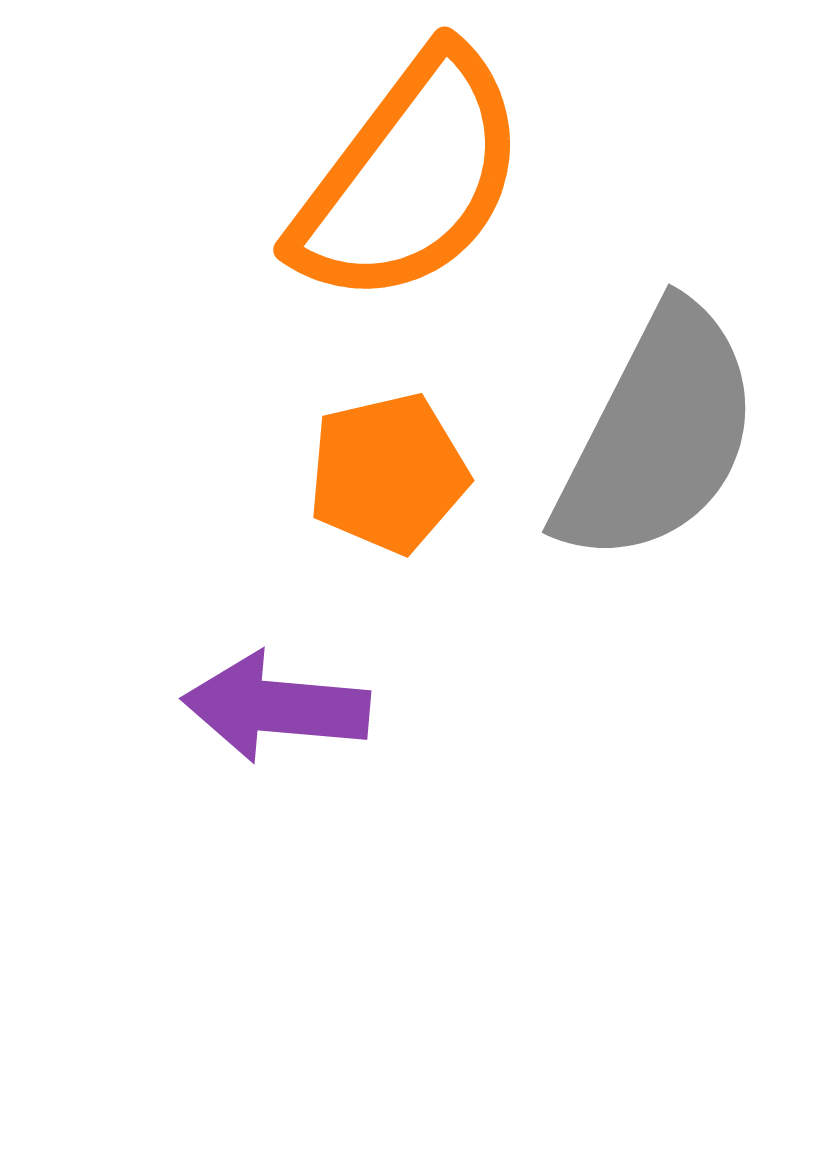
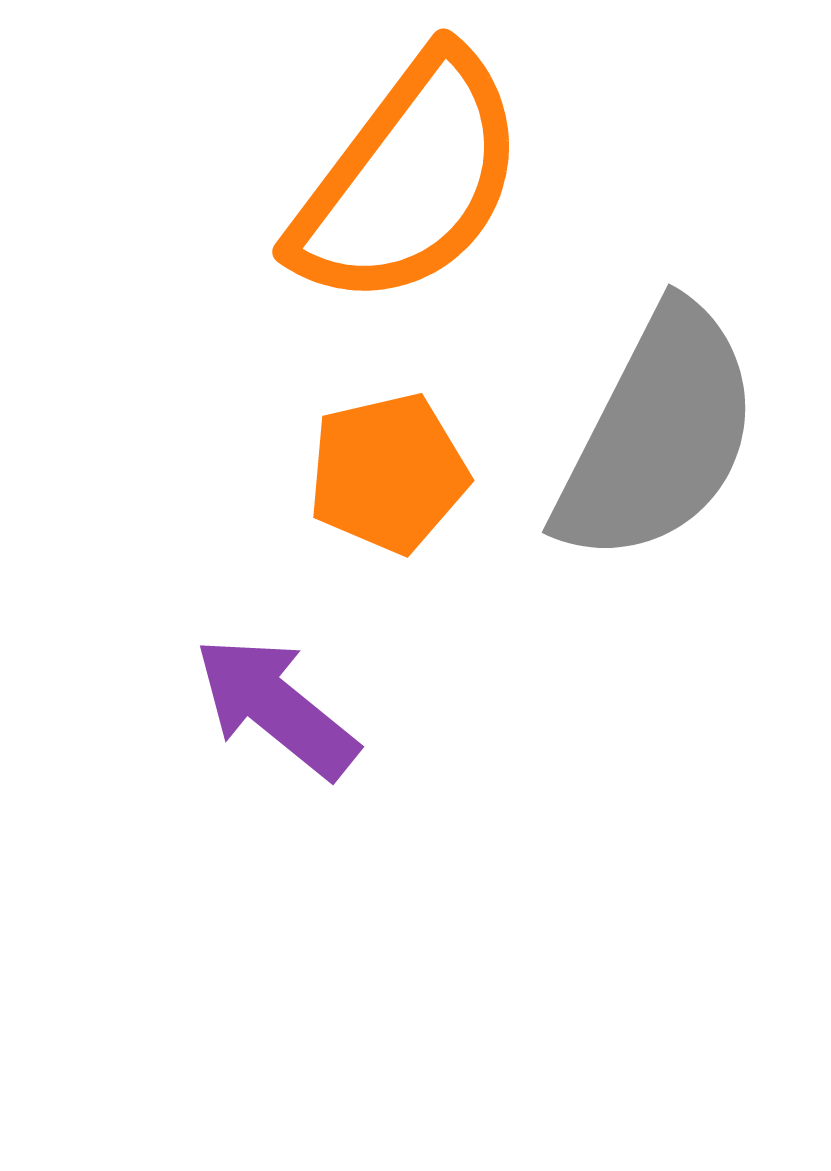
orange semicircle: moved 1 px left, 2 px down
purple arrow: rotated 34 degrees clockwise
